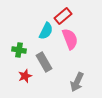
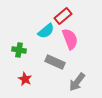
cyan semicircle: rotated 24 degrees clockwise
gray rectangle: moved 11 px right; rotated 36 degrees counterclockwise
red star: moved 3 px down; rotated 24 degrees counterclockwise
gray arrow: rotated 12 degrees clockwise
